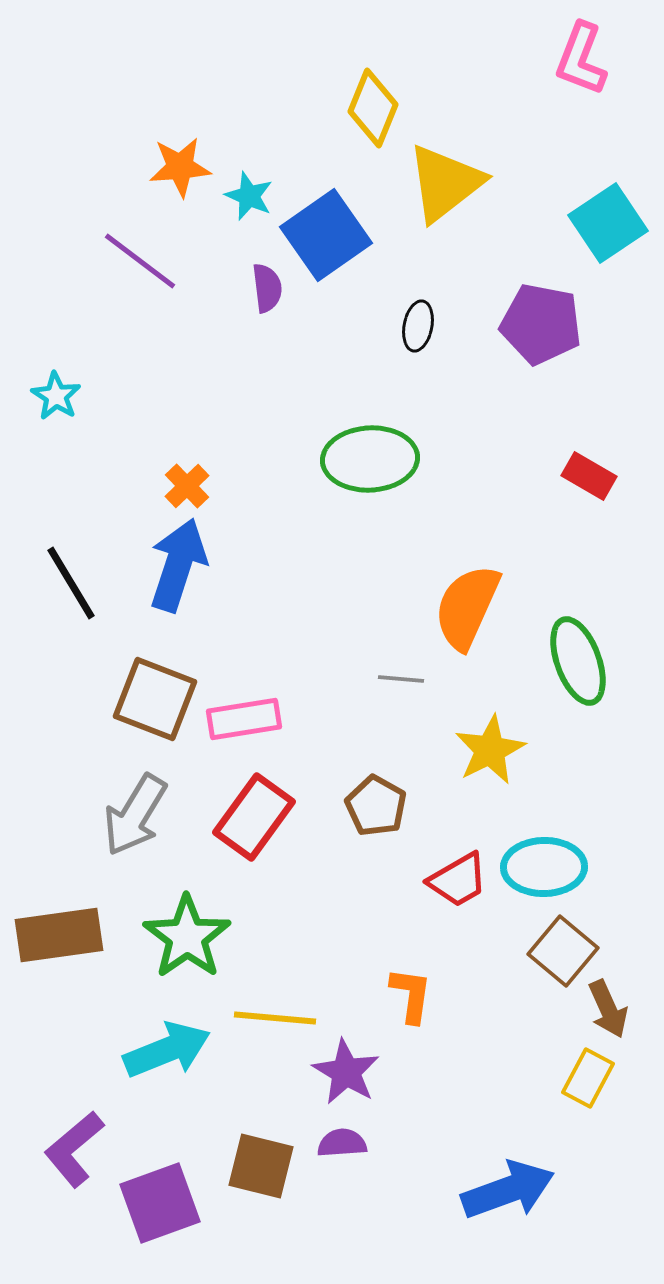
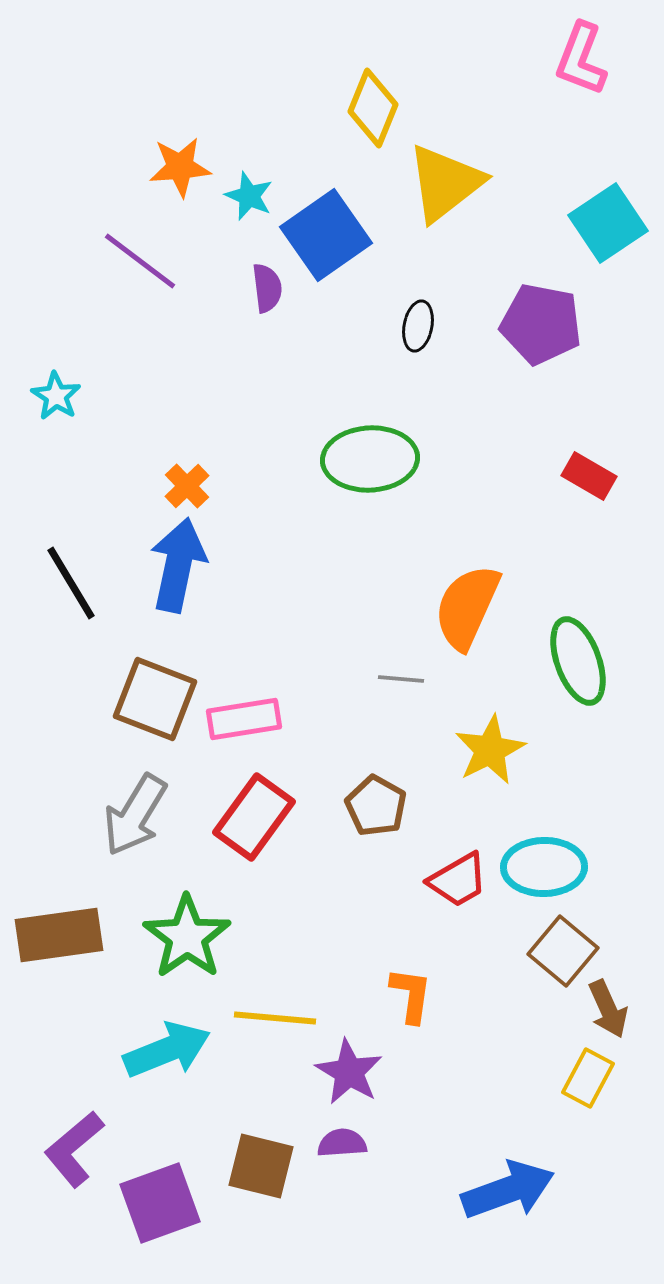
blue arrow at (178, 565): rotated 6 degrees counterclockwise
purple star at (346, 1072): moved 3 px right
